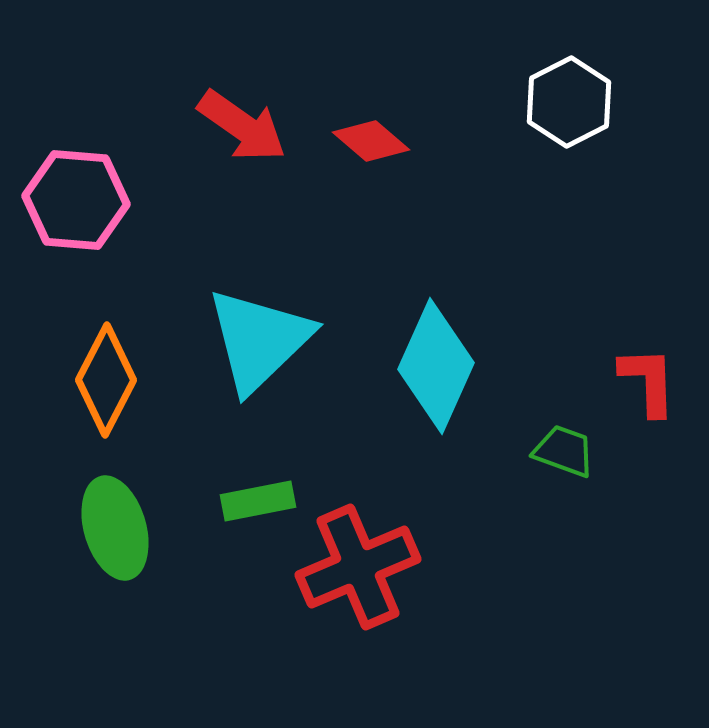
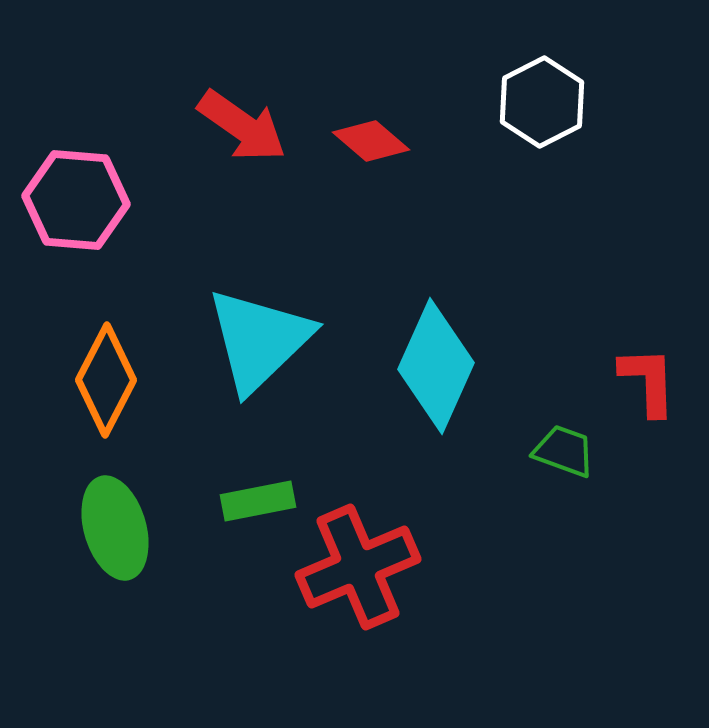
white hexagon: moved 27 px left
